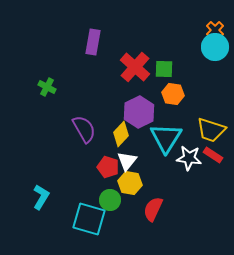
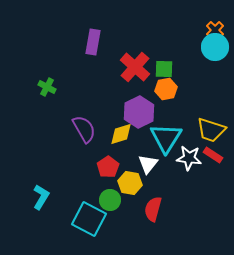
orange hexagon: moved 7 px left, 5 px up; rotated 20 degrees counterclockwise
yellow diamond: rotated 30 degrees clockwise
white triangle: moved 21 px right, 3 px down
red pentagon: rotated 20 degrees clockwise
red semicircle: rotated 10 degrees counterclockwise
cyan square: rotated 12 degrees clockwise
